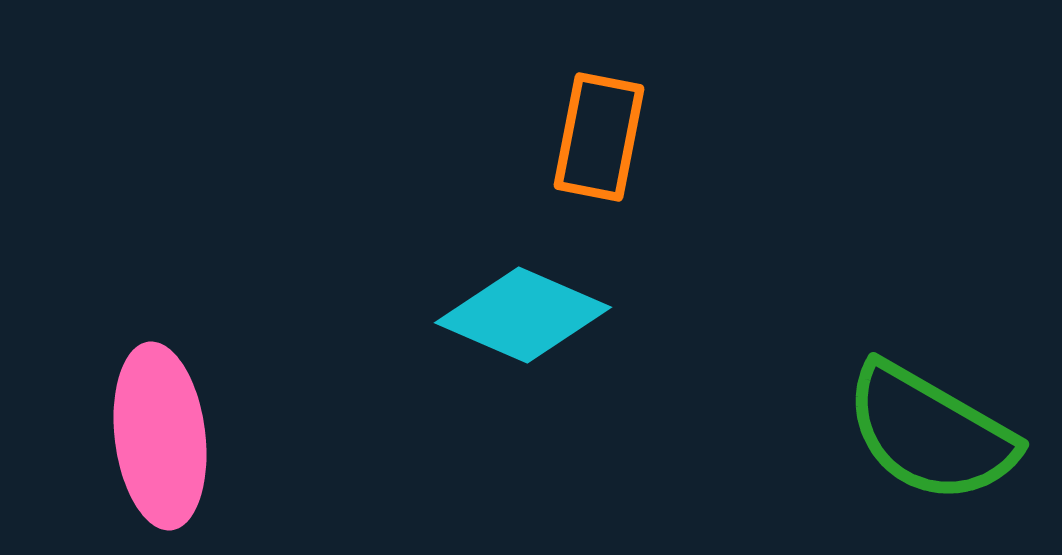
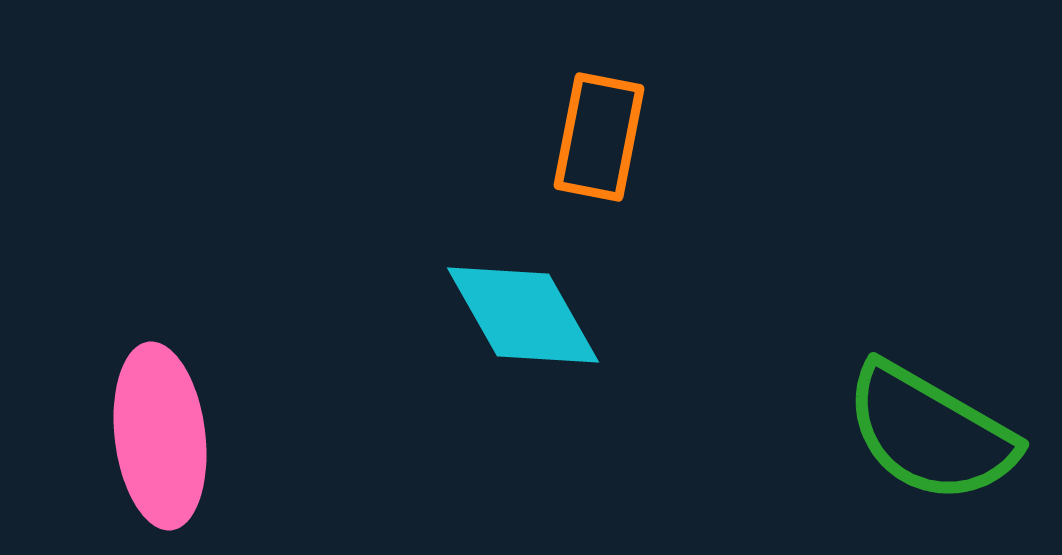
cyan diamond: rotated 37 degrees clockwise
